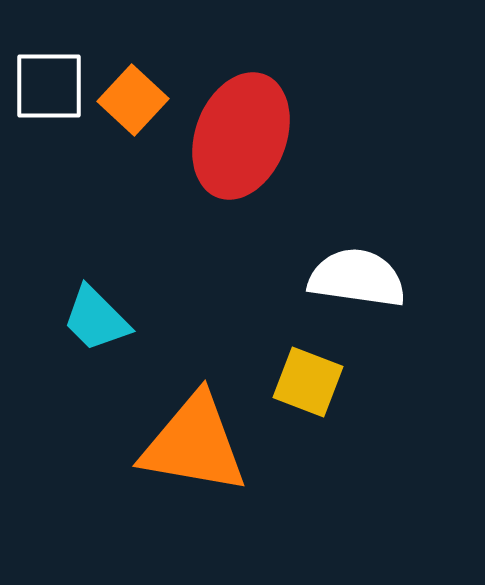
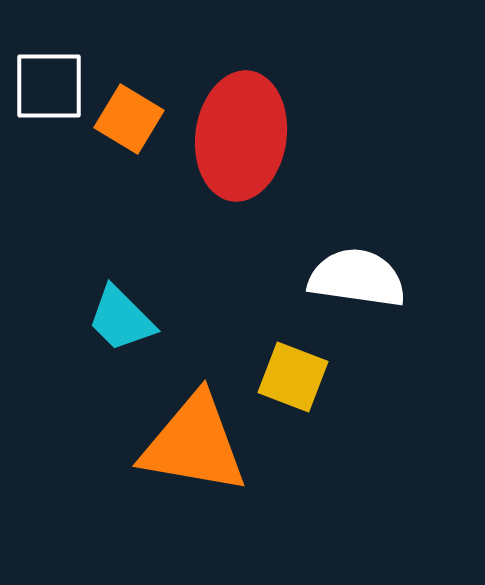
orange square: moved 4 px left, 19 px down; rotated 12 degrees counterclockwise
red ellipse: rotated 13 degrees counterclockwise
cyan trapezoid: moved 25 px right
yellow square: moved 15 px left, 5 px up
